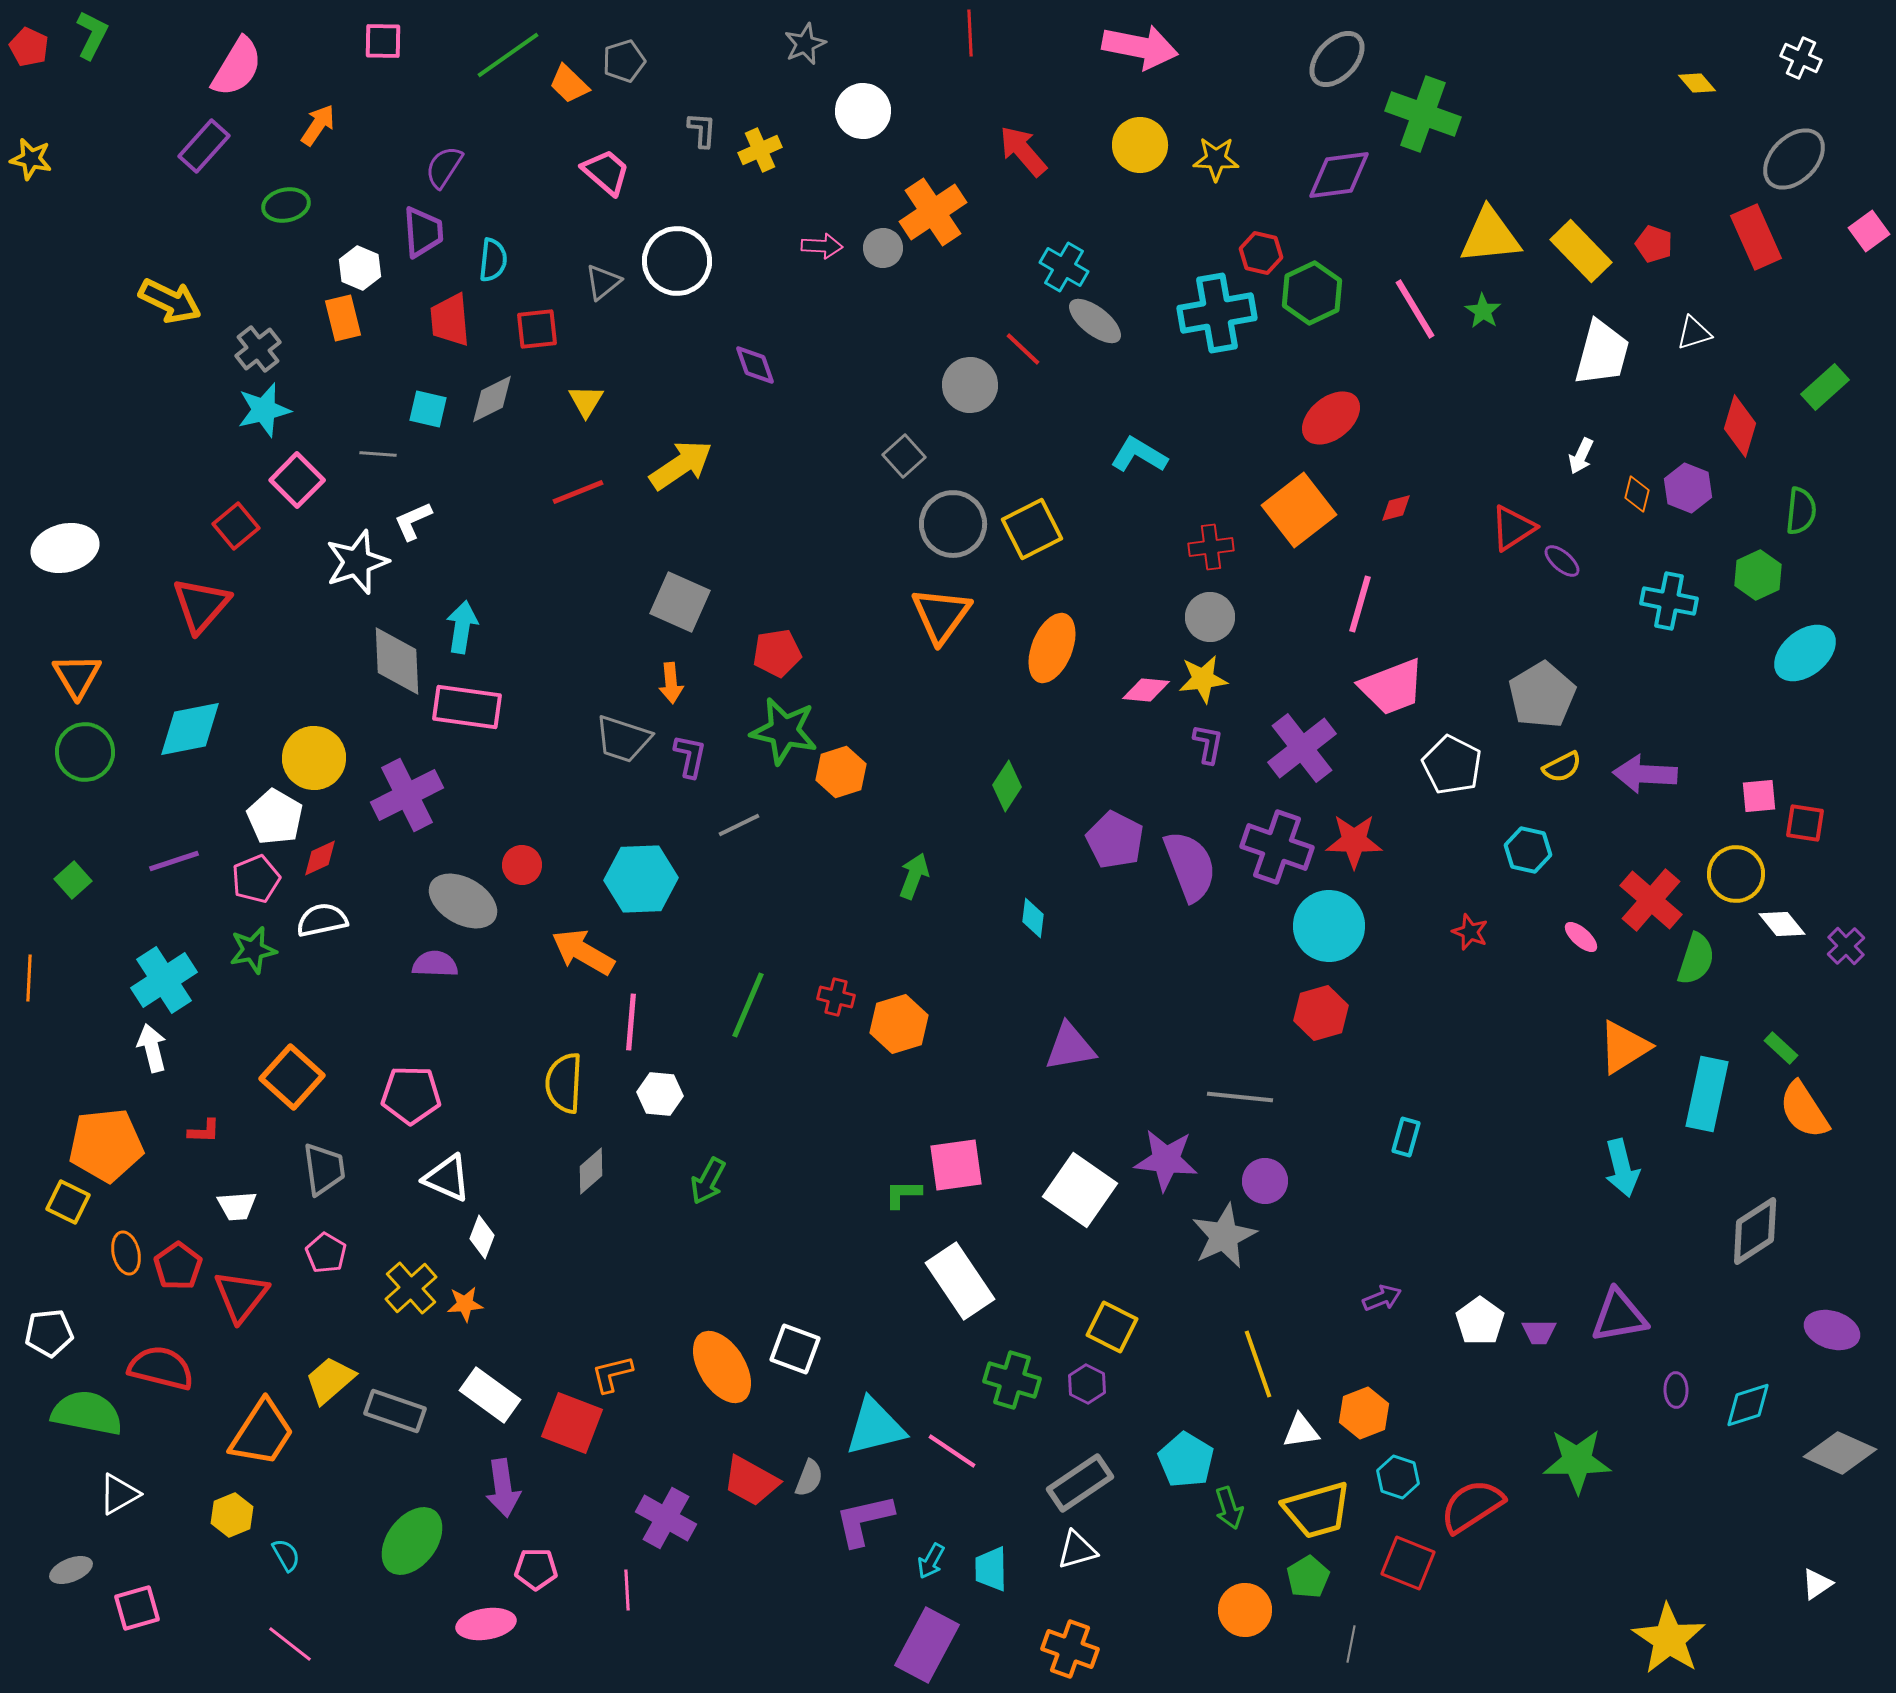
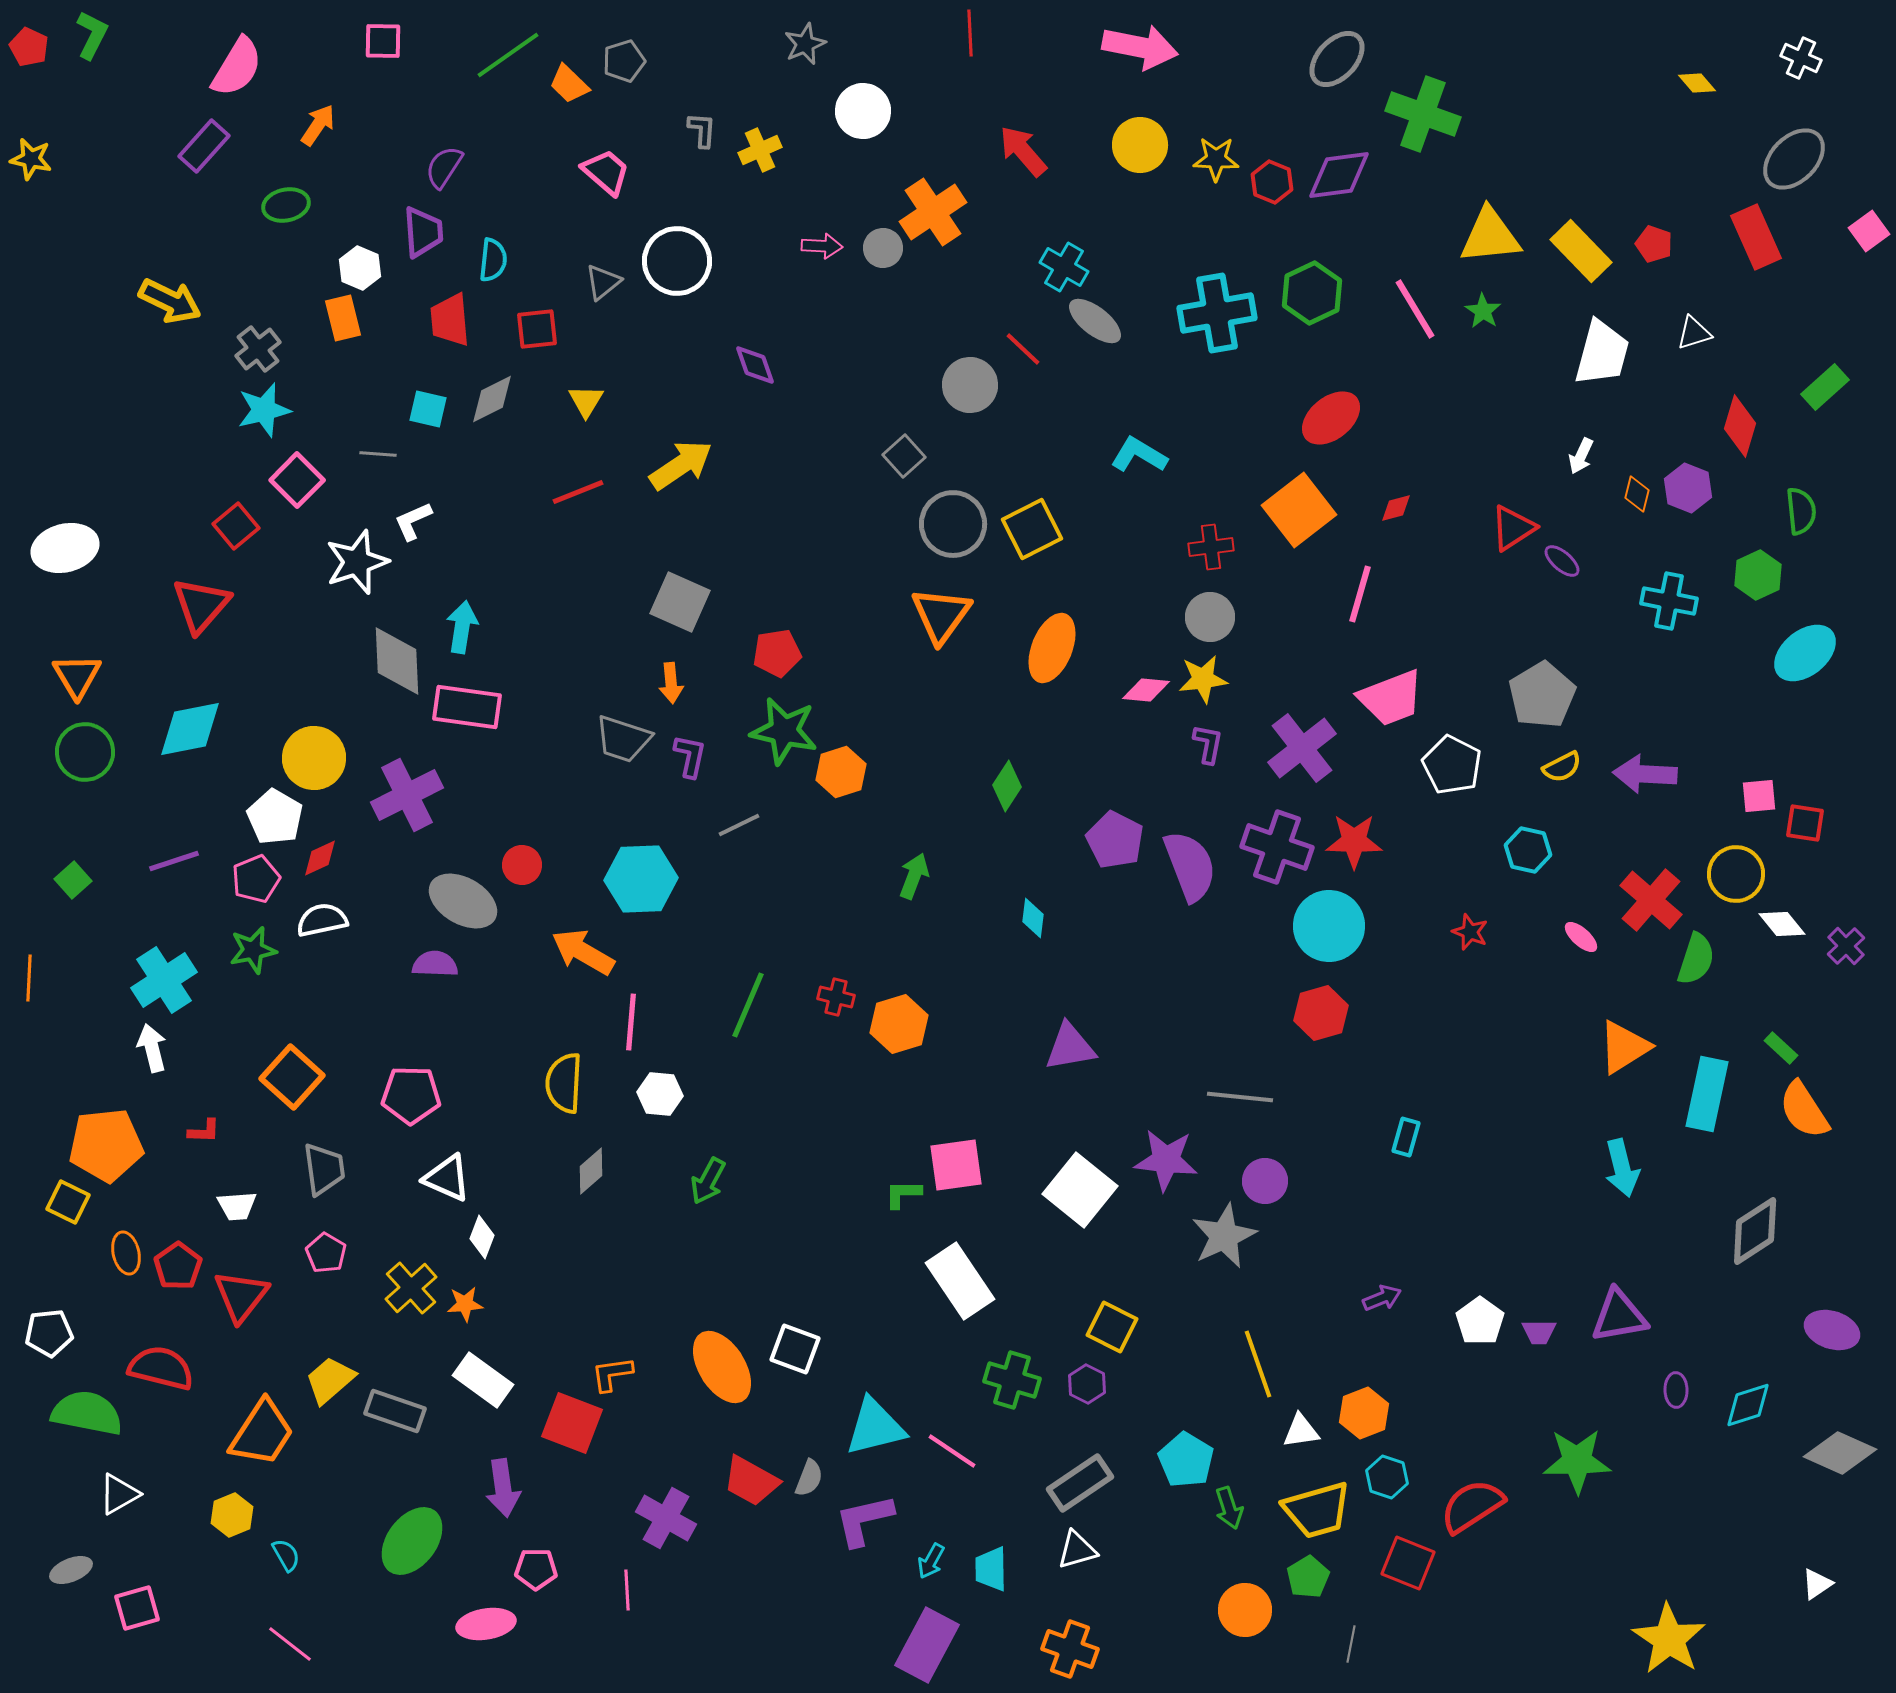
red hexagon at (1261, 253): moved 11 px right, 71 px up; rotated 9 degrees clockwise
green semicircle at (1801, 511): rotated 12 degrees counterclockwise
pink line at (1360, 604): moved 10 px up
pink trapezoid at (1392, 687): moved 1 px left, 11 px down
white square at (1080, 1190): rotated 4 degrees clockwise
orange L-shape at (612, 1374): rotated 6 degrees clockwise
white rectangle at (490, 1395): moved 7 px left, 15 px up
cyan hexagon at (1398, 1477): moved 11 px left
